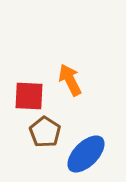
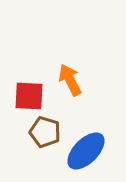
brown pentagon: rotated 16 degrees counterclockwise
blue ellipse: moved 3 px up
